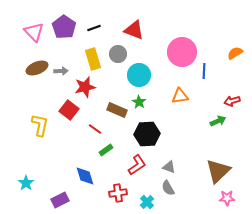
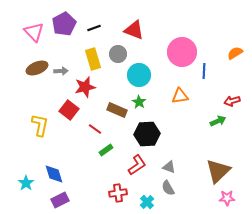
purple pentagon: moved 3 px up; rotated 10 degrees clockwise
blue diamond: moved 31 px left, 2 px up
